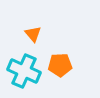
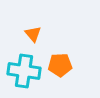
cyan cross: rotated 16 degrees counterclockwise
